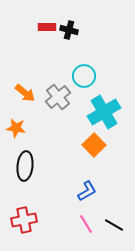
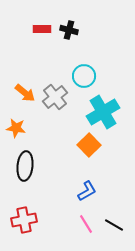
red rectangle: moved 5 px left, 2 px down
gray cross: moved 3 px left
cyan cross: moved 1 px left
orange square: moved 5 px left
